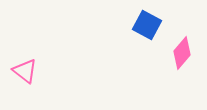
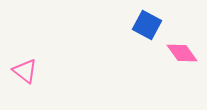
pink diamond: rotated 76 degrees counterclockwise
